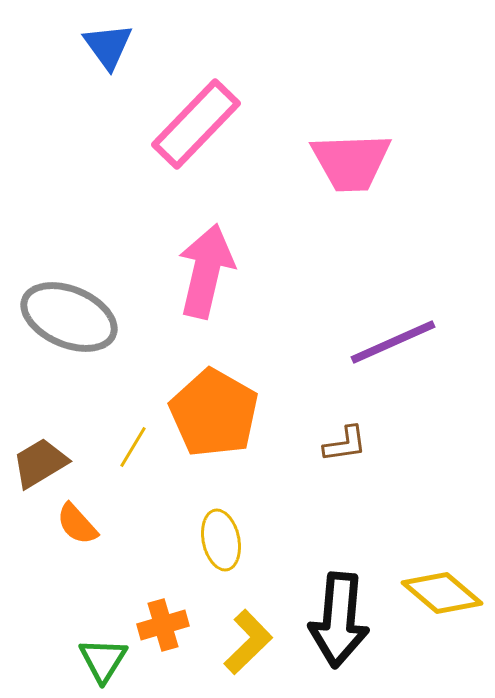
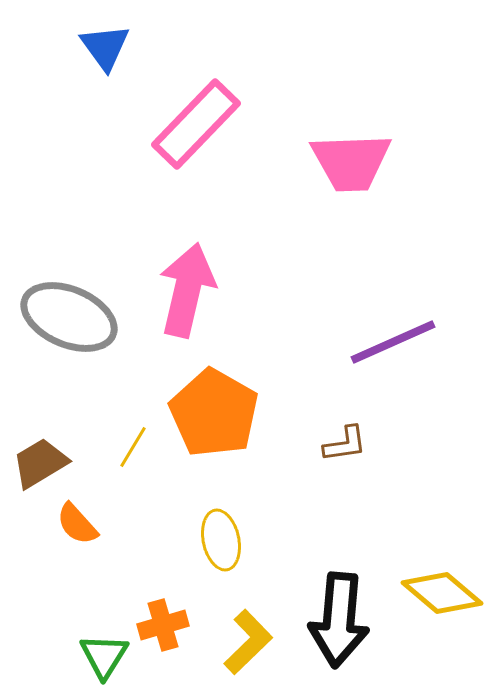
blue triangle: moved 3 px left, 1 px down
pink arrow: moved 19 px left, 19 px down
green triangle: moved 1 px right, 4 px up
